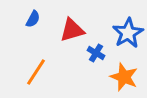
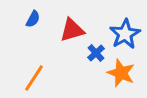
blue star: moved 3 px left, 1 px down
blue cross: rotated 18 degrees clockwise
orange line: moved 2 px left, 6 px down
orange star: moved 3 px left, 4 px up
